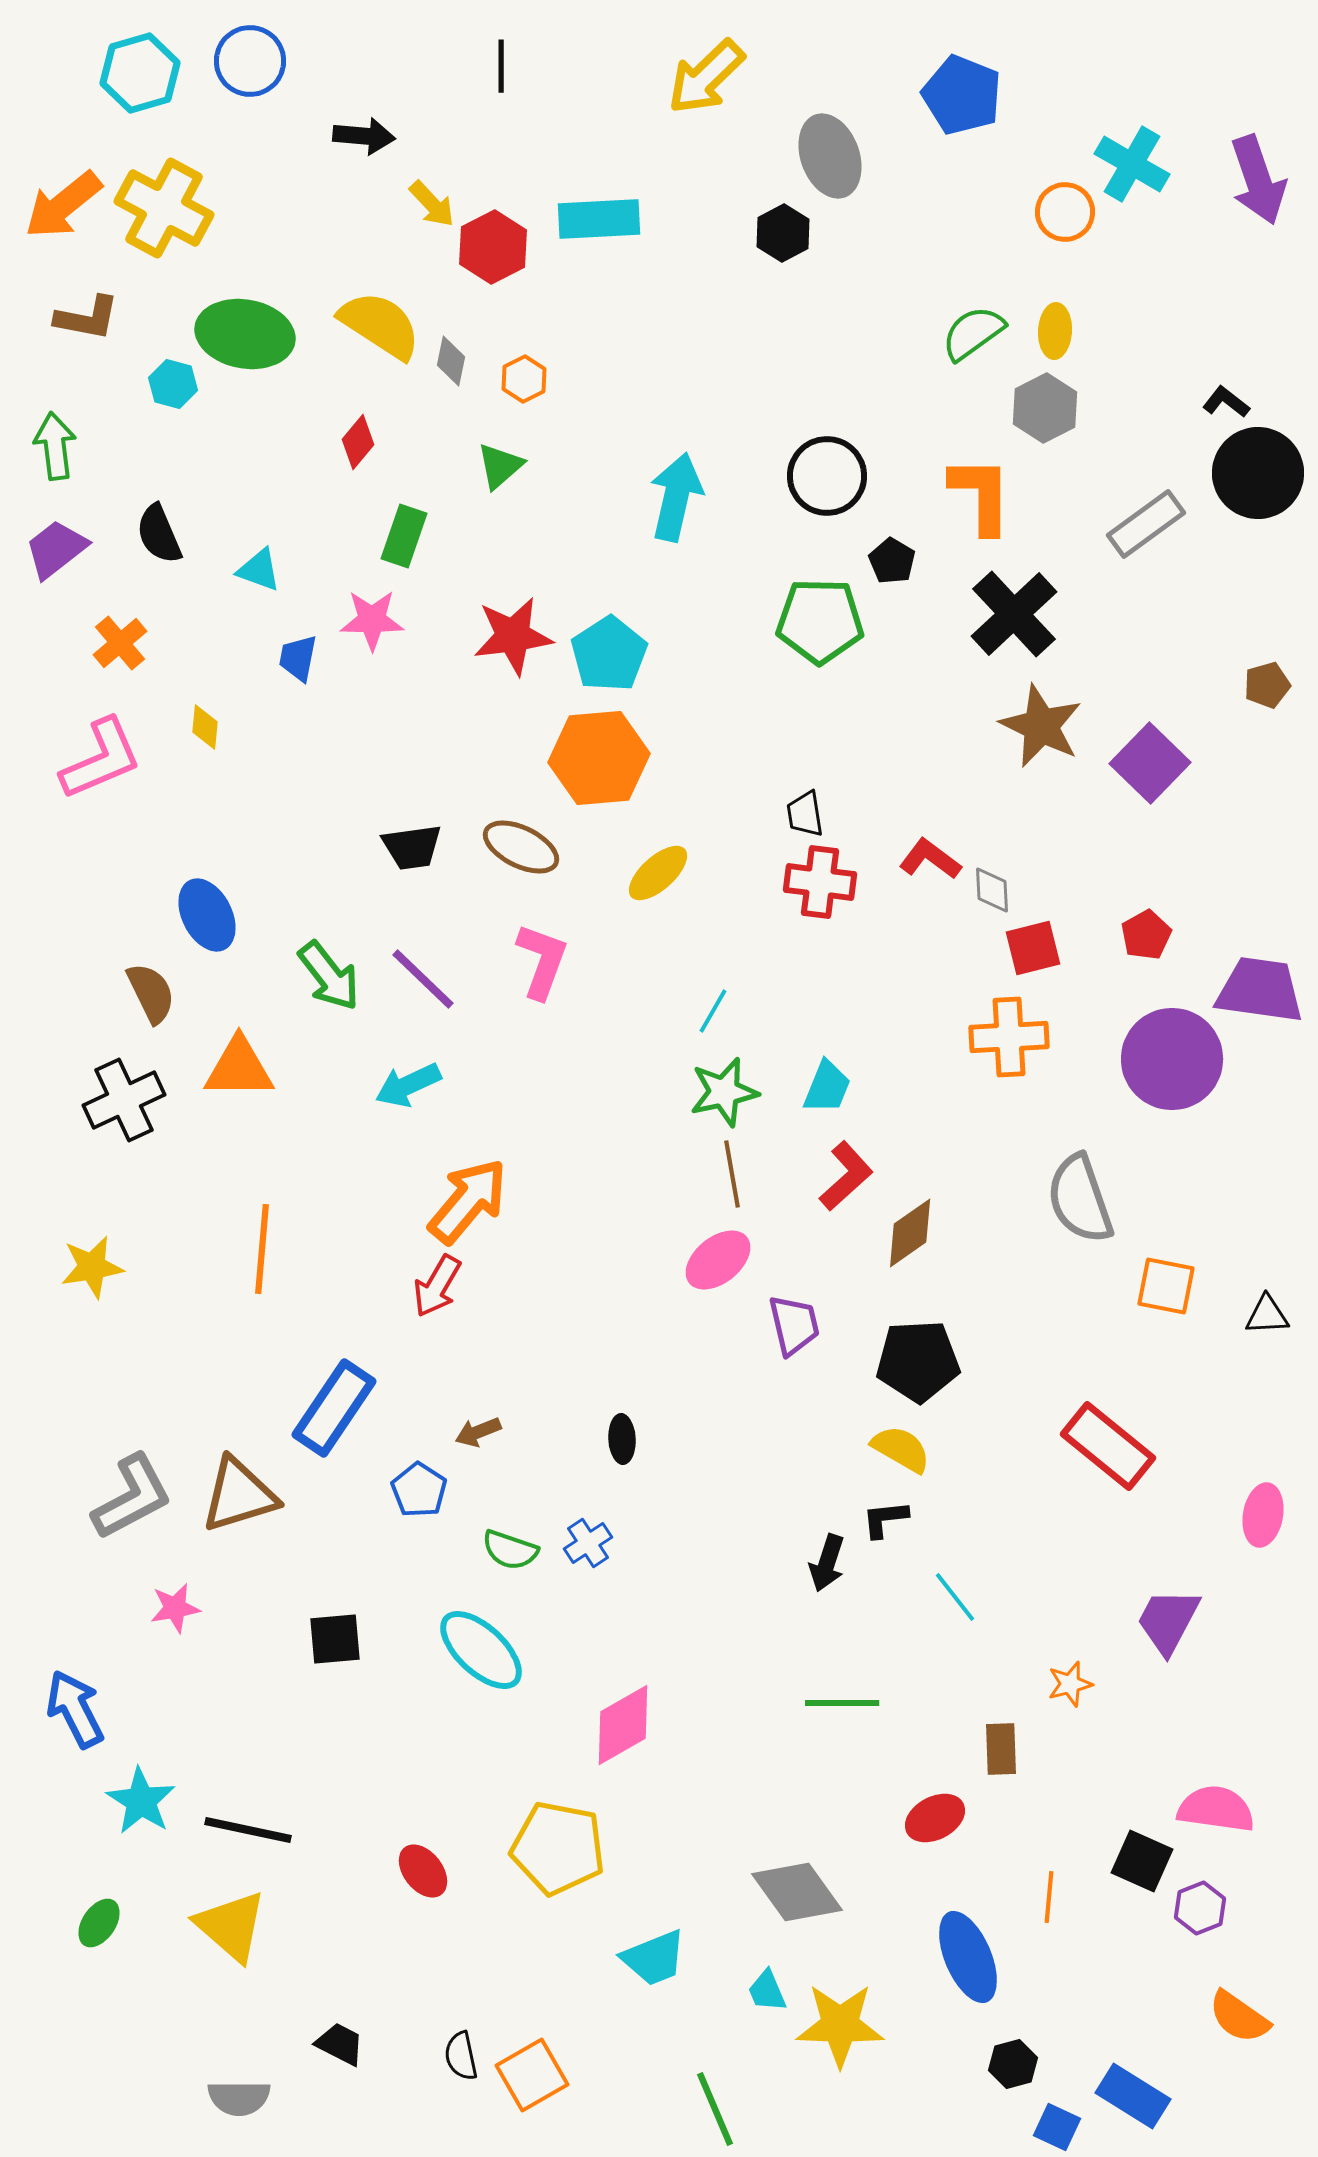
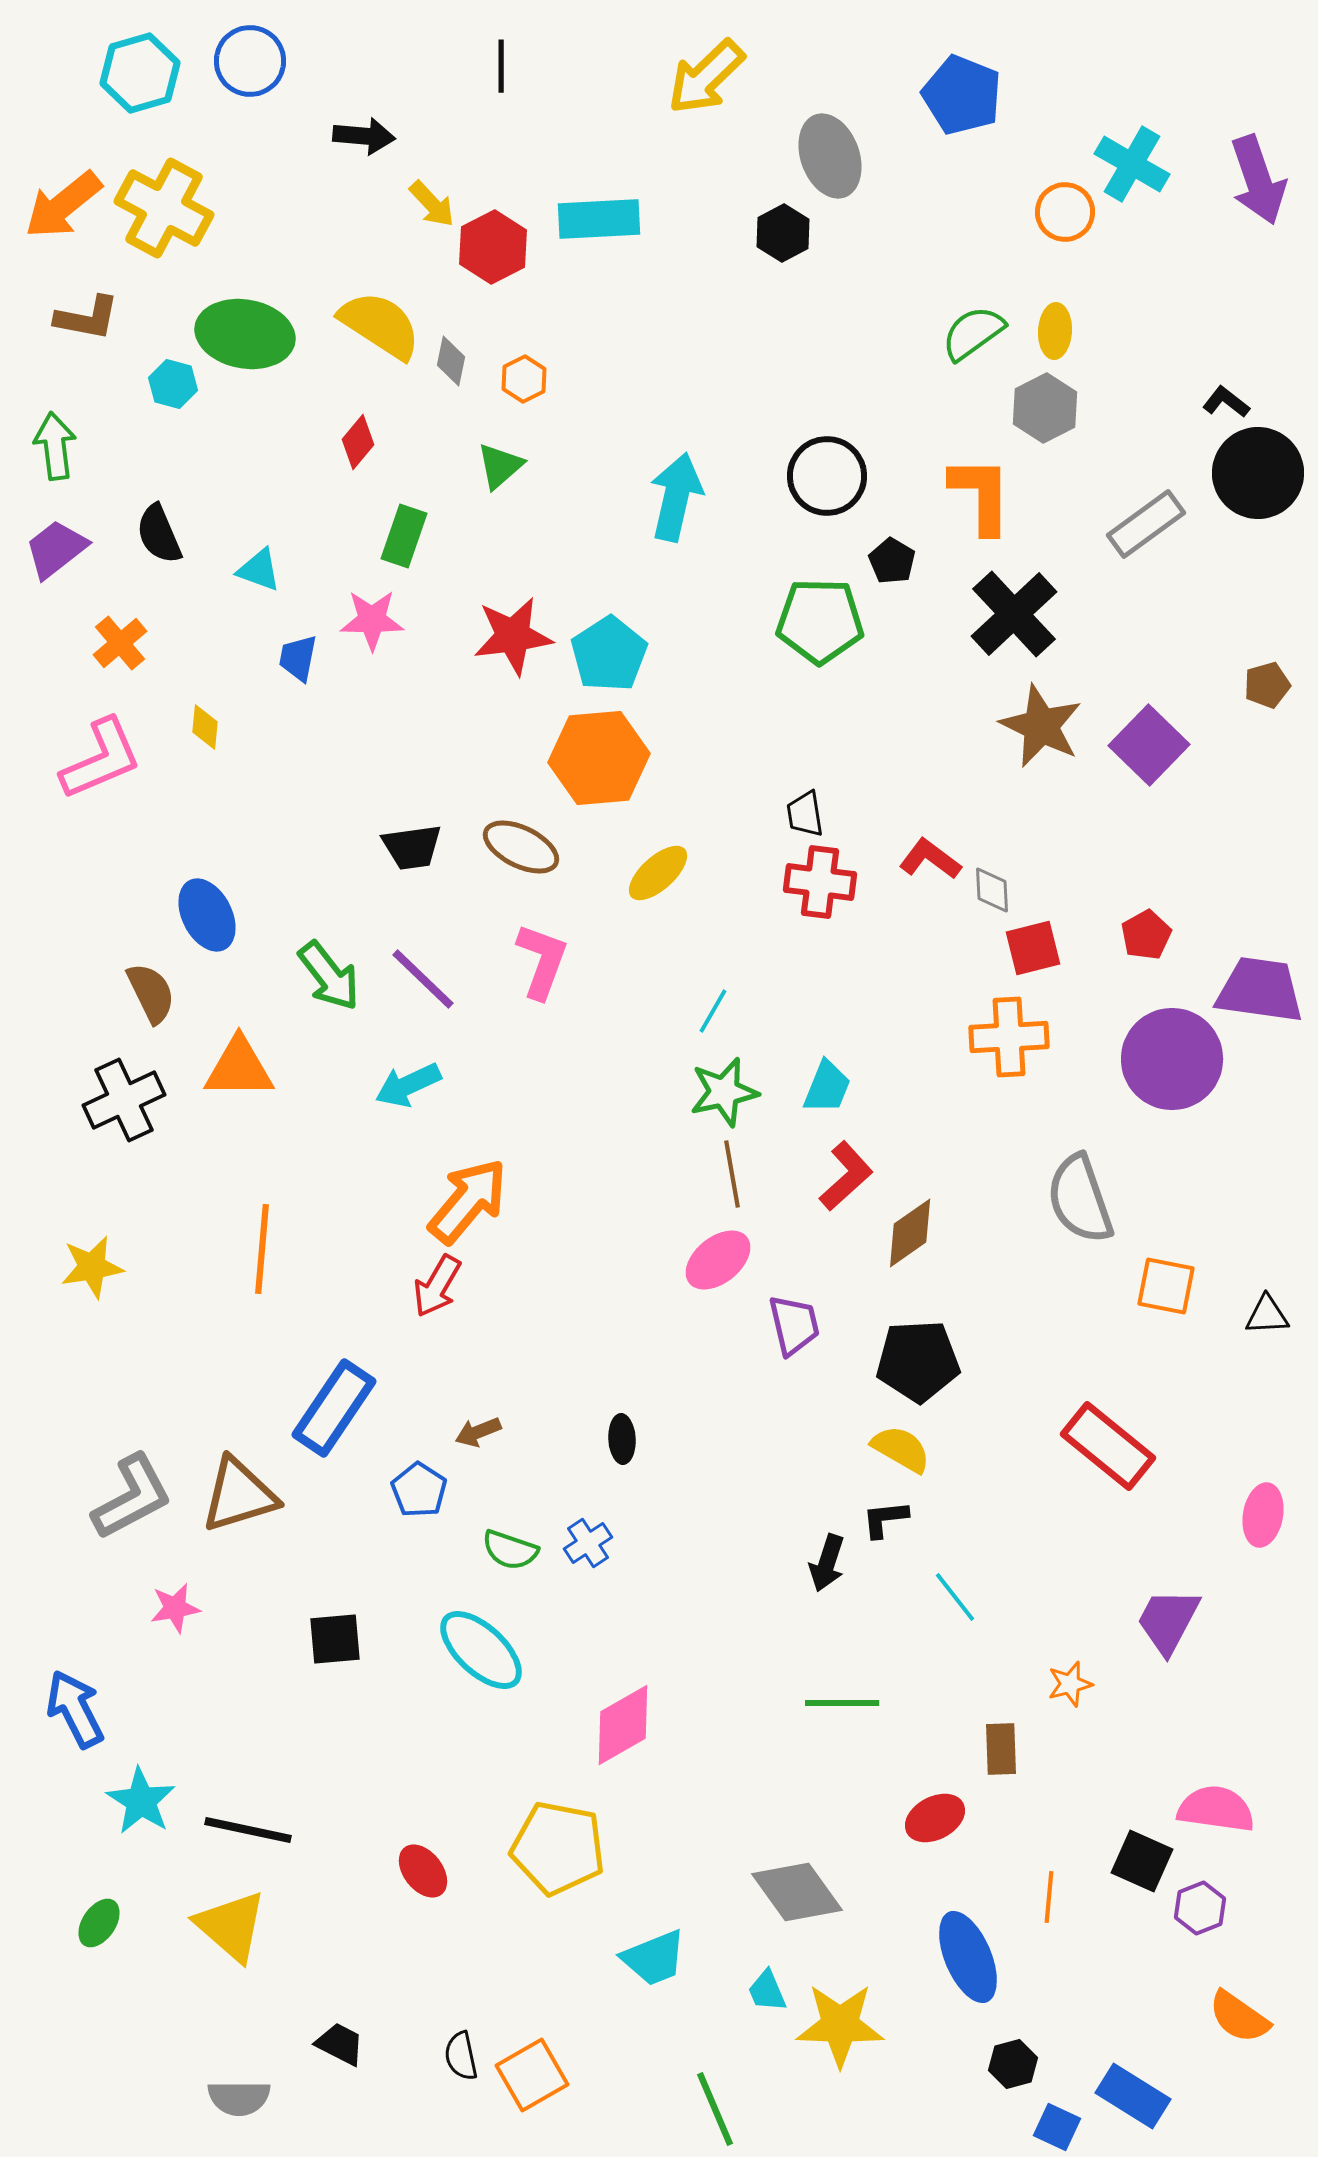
purple square at (1150, 763): moved 1 px left, 18 px up
